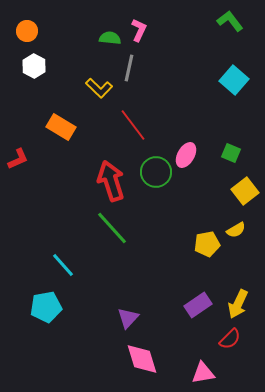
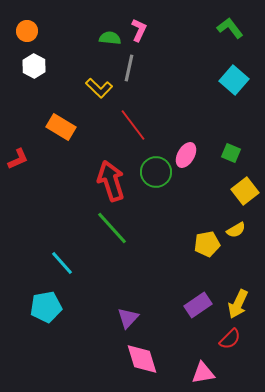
green L-shape: moved 7 px down
cyan line: moved 1 px left, 2 px up
